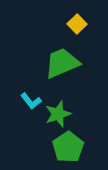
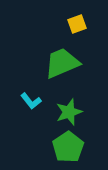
yellow square: rotated 24 degrees clockwise
green star: moved 11 px right, 2 px up
